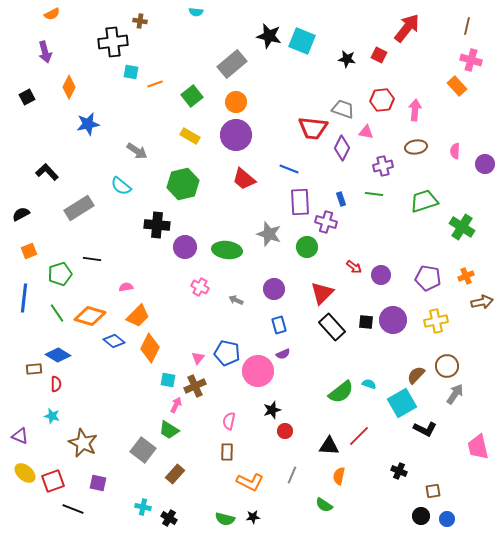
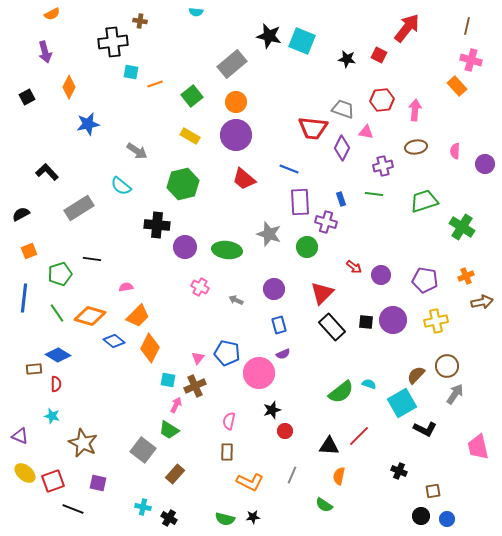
purple pentagon at (428, 278): moved 3 px left, 2 px down
pink circle at (258, 371): moved 1 px right, 2 px down
